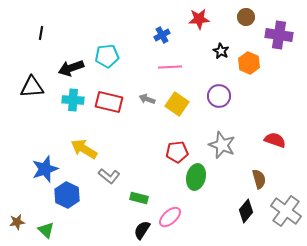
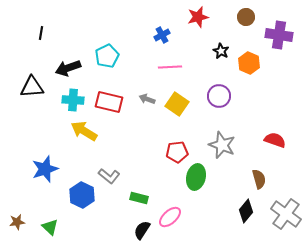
red star: moved 1 px left, 2 px up; rotated 10 degrees counterclockwise
cyan pentagon: rotated 20 degrees counterclockwise
black arrow: moved 3 px left
yellow arrow: moved 18 px up
blue hexagon: moved 15 px right
gray cross: moved 3 px down
green triangle: moved 4 px right, 3 px up
